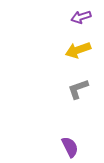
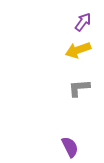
purple arrow: moved 2 px right, 5 px down; rotated 144 degrees clockwise
gray L-shape: moved 1 px right, 1 px up; rotated 15 degrees clockwise
